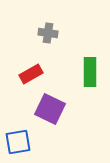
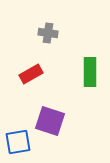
purple square: moved 12 px down; rotated 8 degrees counterclockwise
